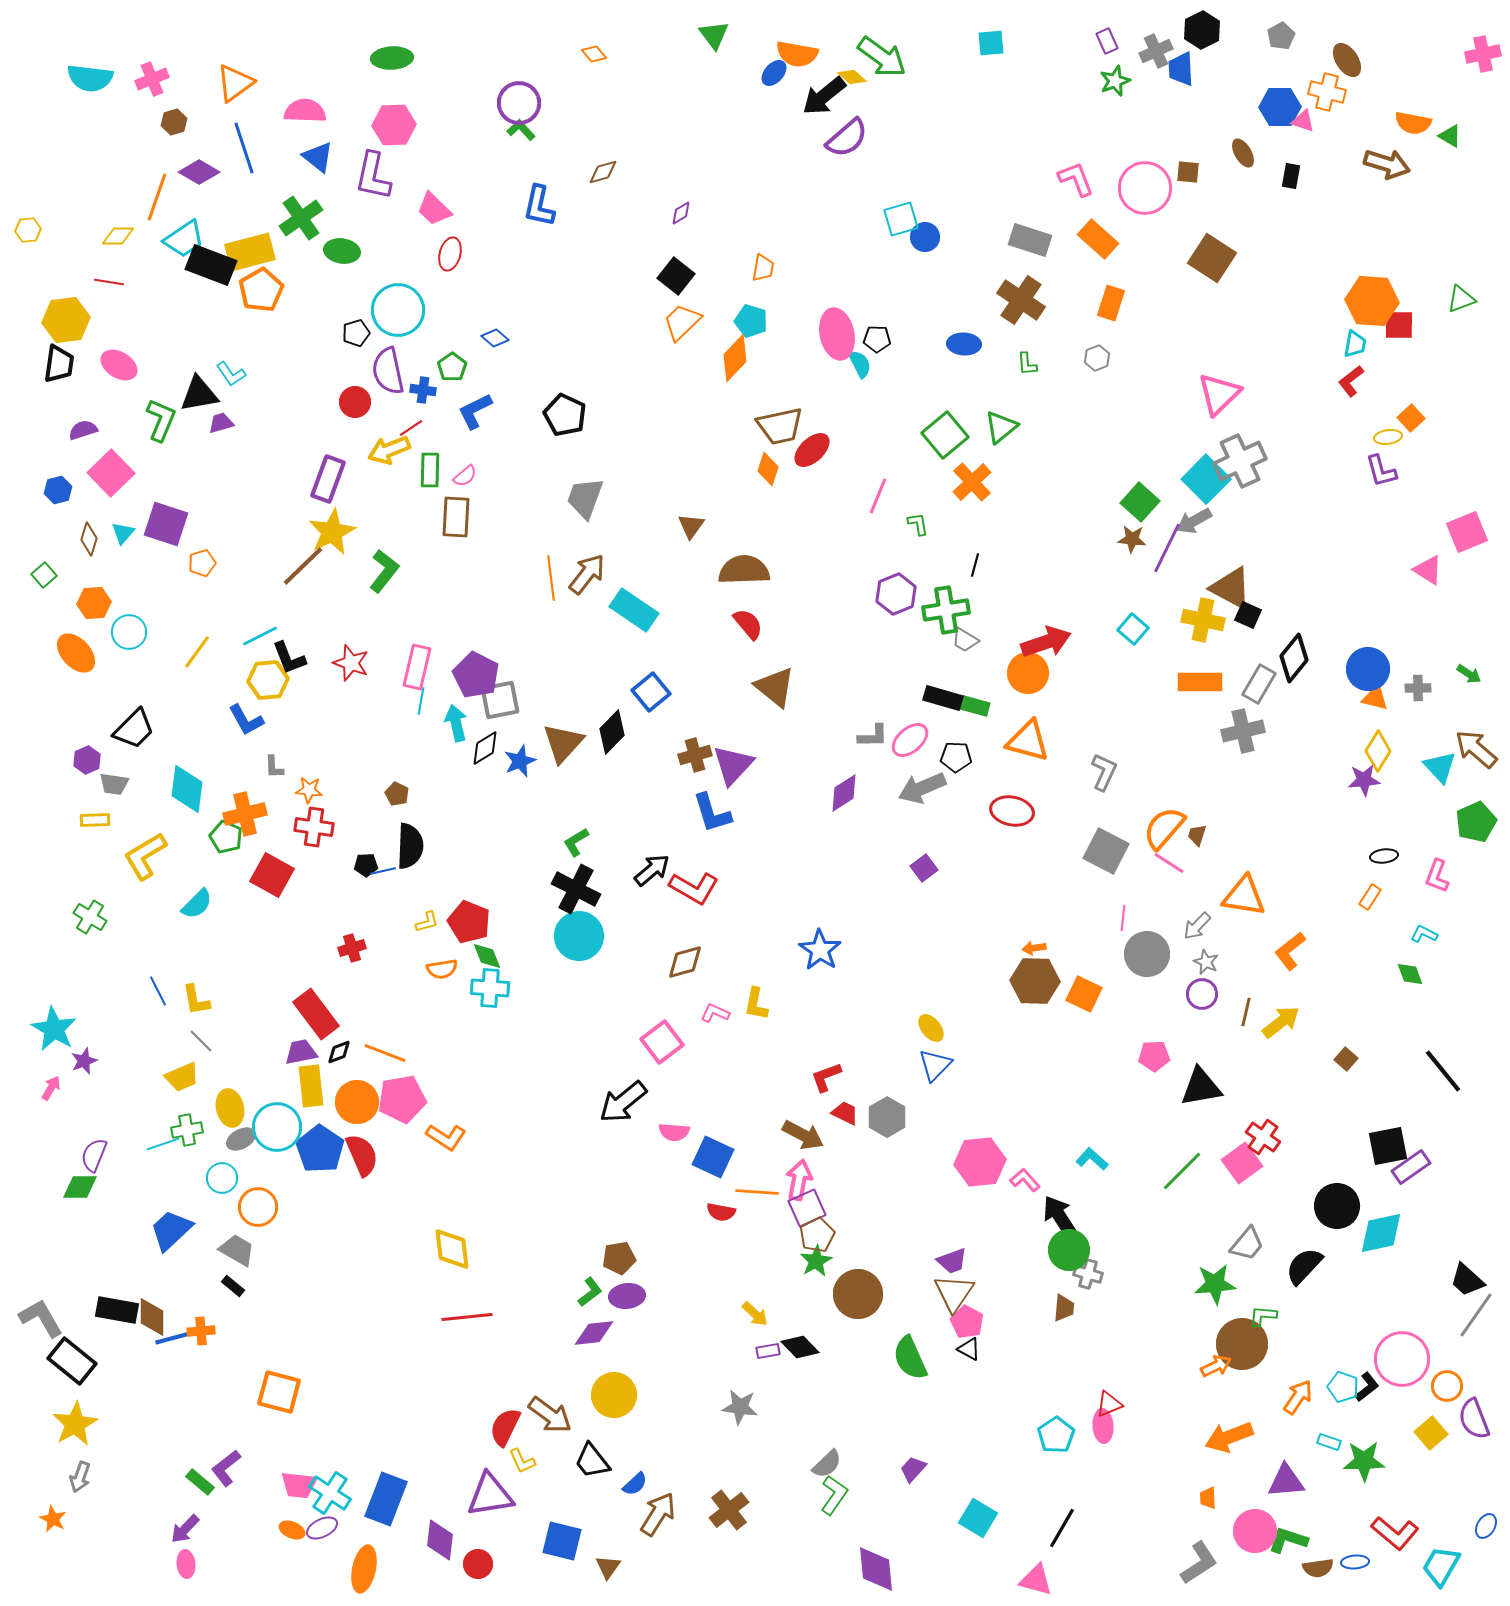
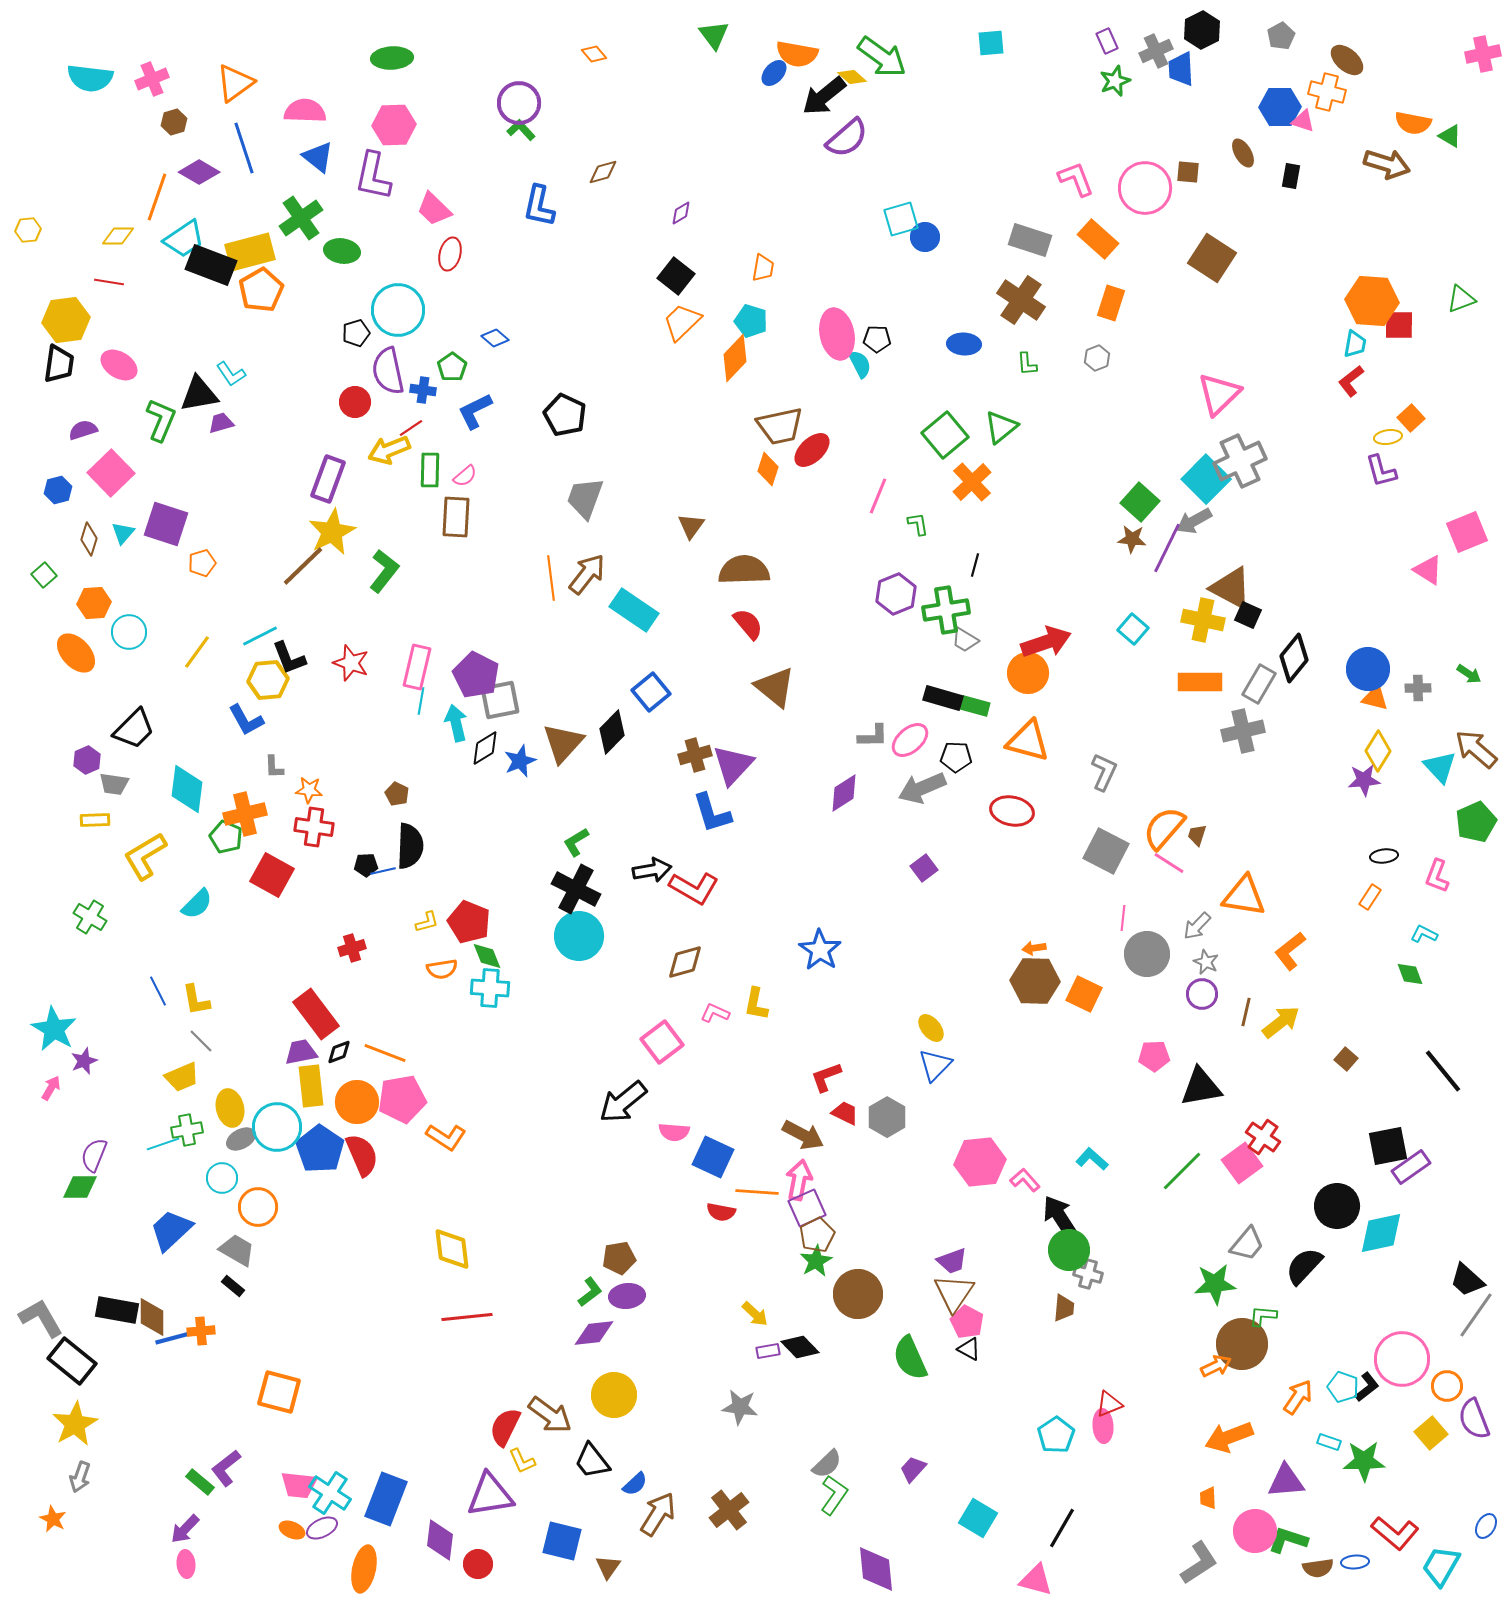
brown ellipse at (1347, 60): rotated 16 degrees counterclockwise
black arrow at (652, 870): rotated 30 degrees clockwise
